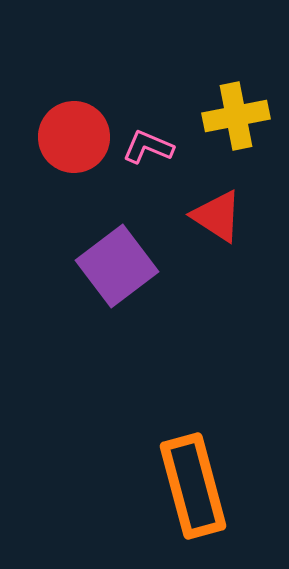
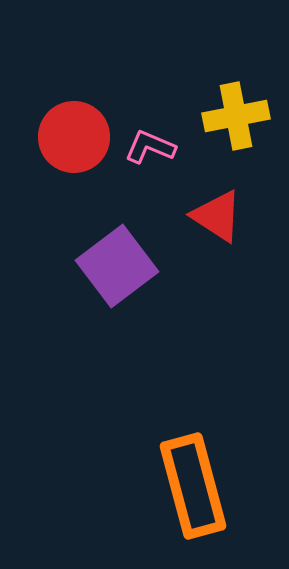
pink L-shape: moved 2 px right
